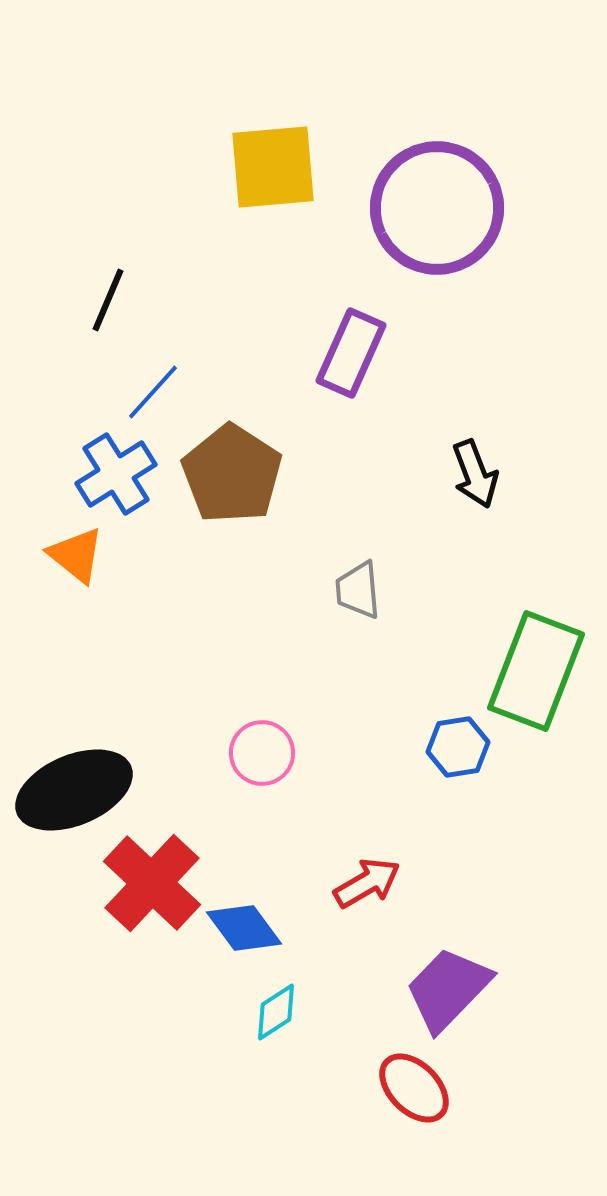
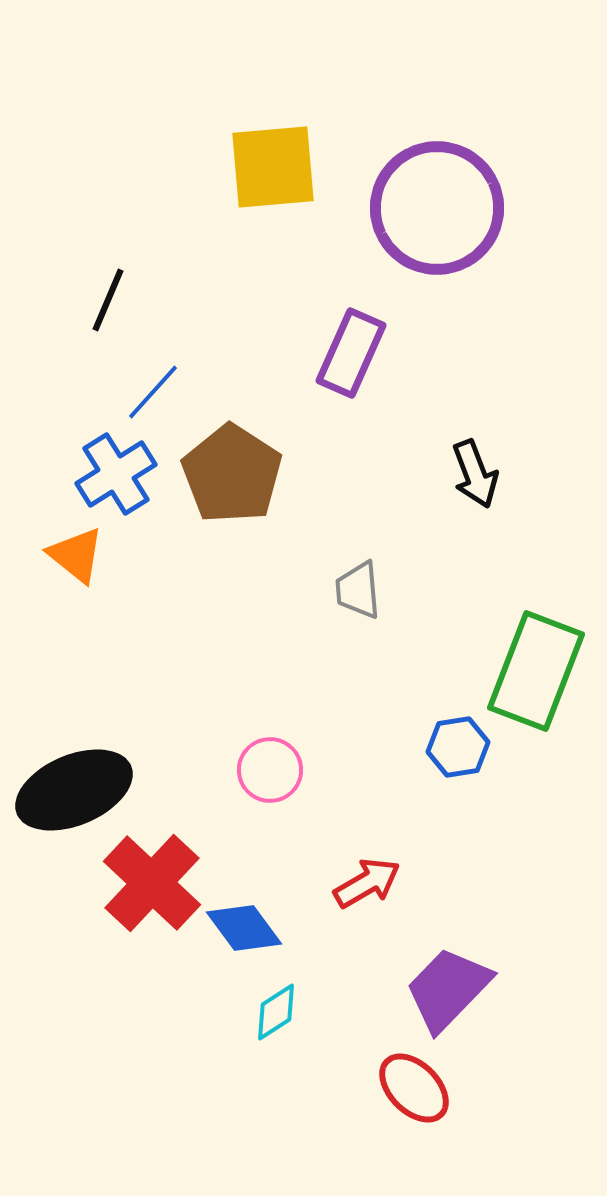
pink circle: moved 8 px right, 17 px down
